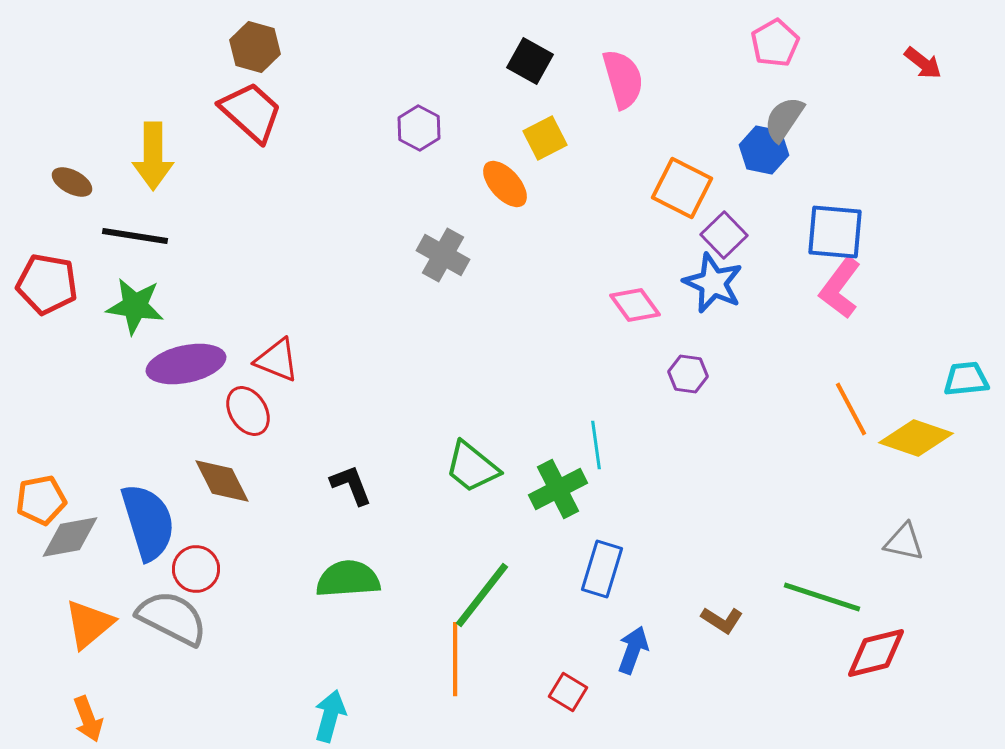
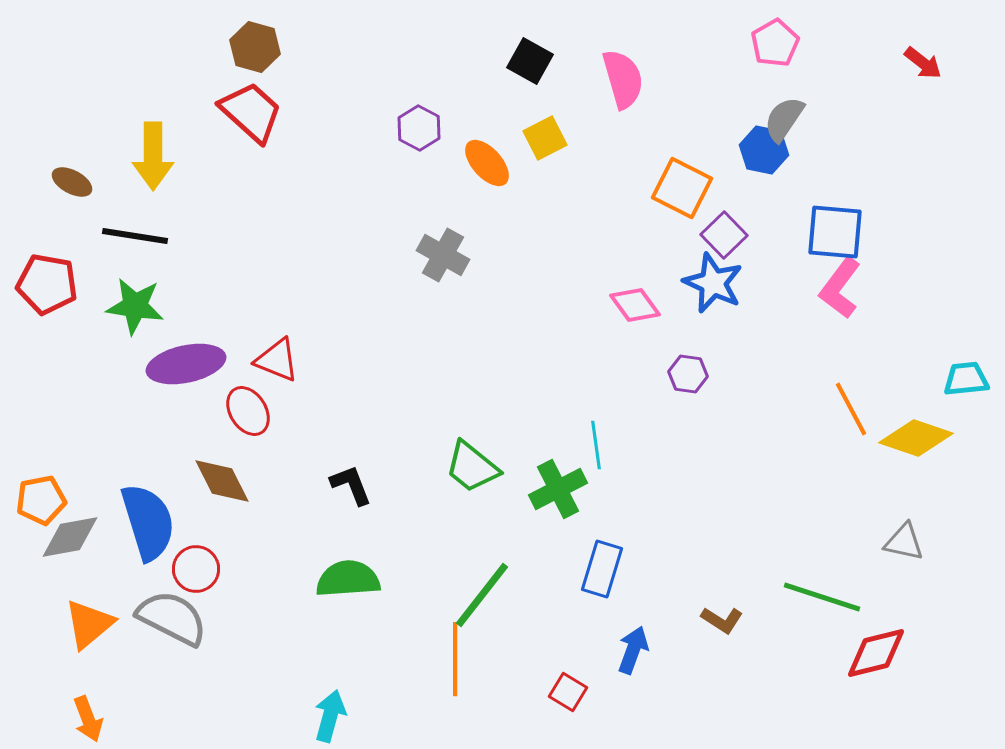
orange ellipse at (505, 184): moved 18 px left, 21 px up
